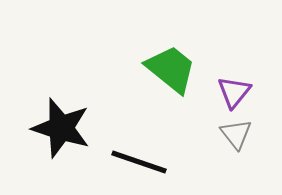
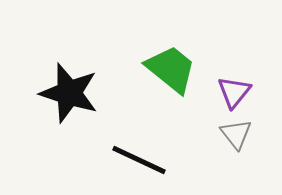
black star: moved 8 px right, 35 px up
black line: moved 2 px up; rotated 6 degrees clockwise
